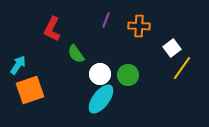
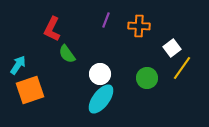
green semicircle: moved 9 px left
green circle: moved 19 px right, 3 px down
